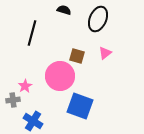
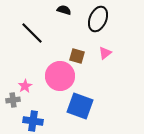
black line: rotated 60 degrees counterclockwise
blue cross: rotated 24 degrees counterclockwise
